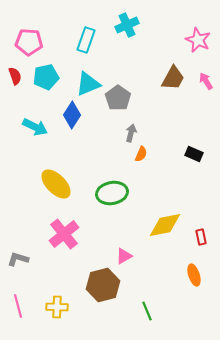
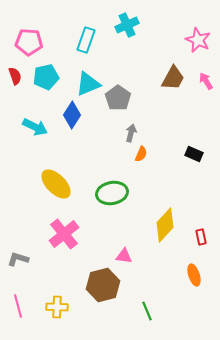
yellow diamond: rotated 36 degrees counterclockwise
pink triangle: rotated 36 degrees clockwise
